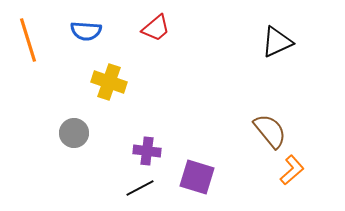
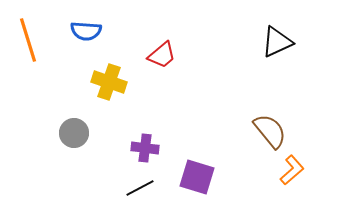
red trapezoid: moved 6 px right, 27 px down
purple cross: moved 2 px left, 3 px up
